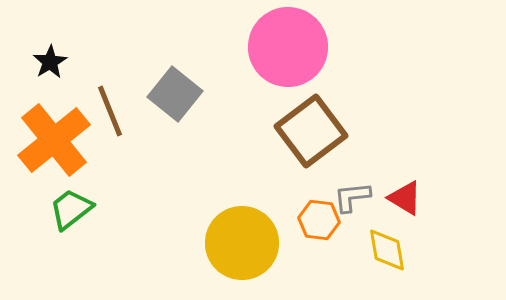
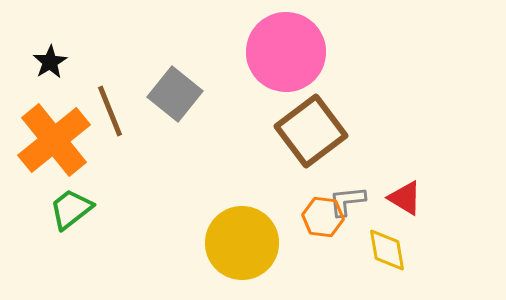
pink circle: moved 2 px left, 5 px down
gray L-shape: moved 5 px left, 4 px down
orange hexagon: moved 4 px right, 3 px up
